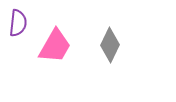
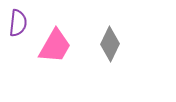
gray diamond: moved 1 px up
